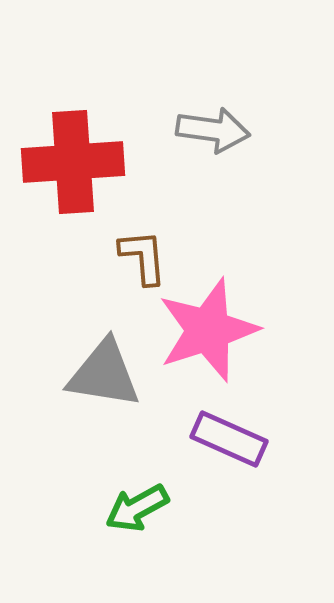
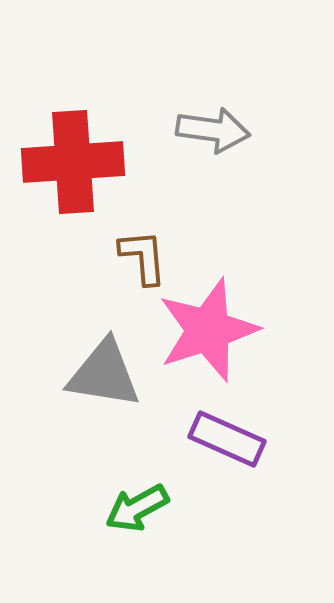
purple rectangle: moved 2 px left
